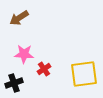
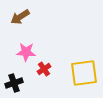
brown arrow: moved 1 px right, 1 px up
pink star: moved 2 px right, 2 px up
yellow square: moved 1 px up
